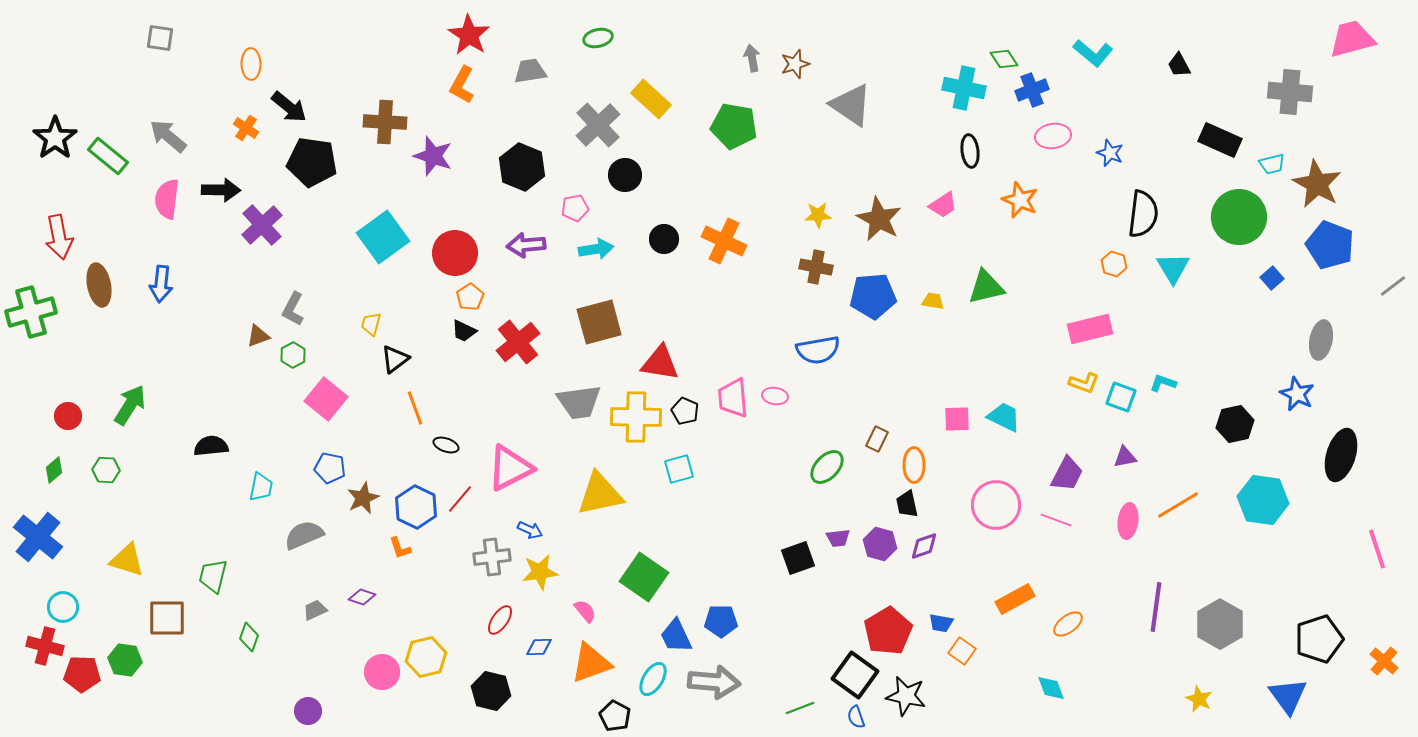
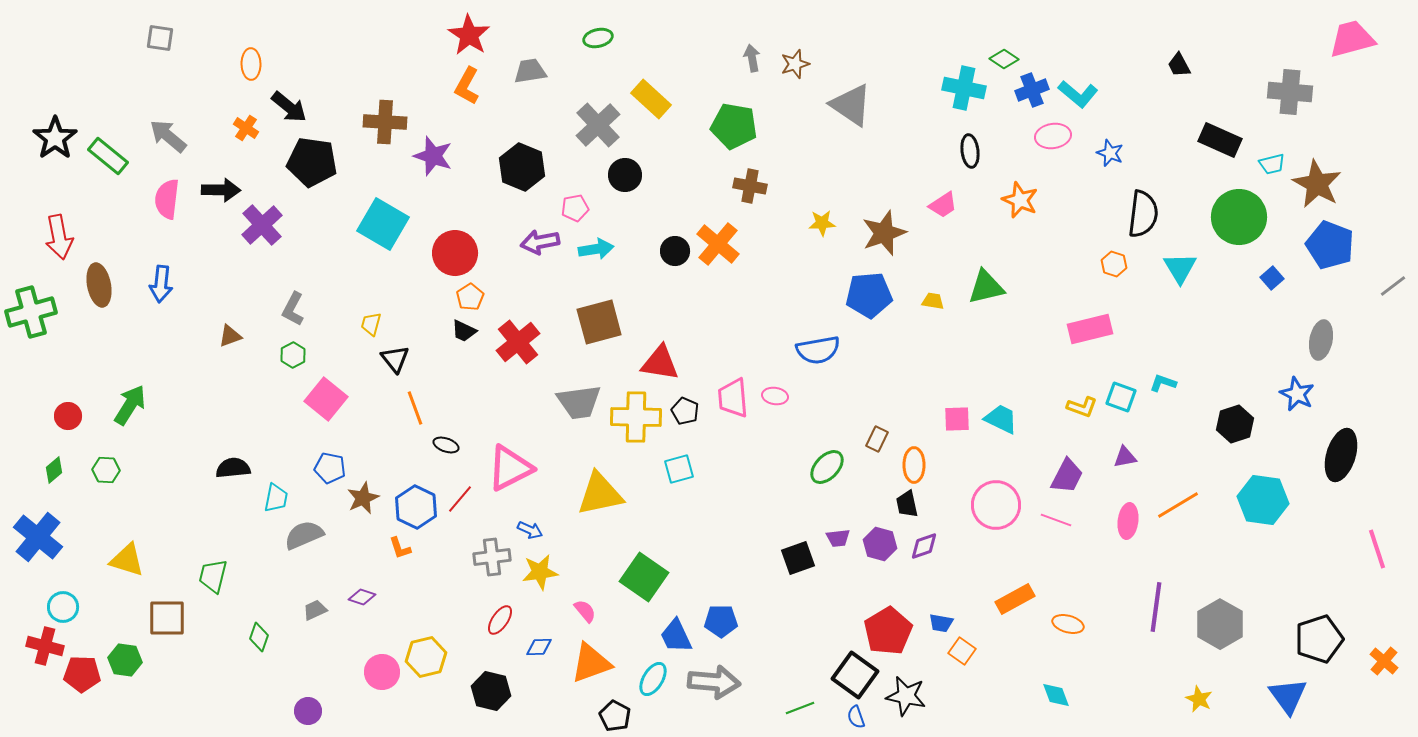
cyan L-shape at (1093, 53): moved 15 px left, 41 px down
green diamond at (1004, 59): rotated 24 degrees counterclockwise
orange L-shape at (462, 85): moved 5 px right, 1 px down
yellow star at (818, 215): moved 4 px right, 8 px down
brown star at (879, 219): moved 5 px right, 14 px down; rotated 24 degrees clockwise
cyan square at (383, 237): moved 13 px up; rotated 24 degrees counterclockwise
black circle at (664, 239): moved 11 px right, 12 px down
orange cross at (724, 241): moved 6 px left, 3 px down; rotated 15 degrees clockwise
purple arrow at (526, 245): moved 14 px right, 3 px up; rotated 6 degrees counterclockwise
brown cross at (816, 267): moved 66 px left, 81 px up
cyan triangle at (1173, 268): moved 7 px right
blue pentagon at (873, 296): moved 4 px left, 1 px up
brown triangle at (258, 336): moved 28 px left
black triangle at (395, 359): rotated 32 degrees counterclockwise
yellow L-shape at (1084, 383): moved 2 px left, 24 px down
cyan trapezoid at (1004, 417): moved 3 px left, 2 px down
black hexagon at (1235, 424): rotated 6 degrees counterclockwise
black semicircle at (211, 446): moved 22 px right, 22 px down
purple trapezoid at (1067, 474): moved 2 px down
cyan trapezoid at (261, 487): moved 15 px right, 11 px down
orange ellipse at (1068, 624): rotated 52 degrees clockwise
green diamond at (249, 637): moved 10 px right
cyan diamond at (1051, 688): moved 5 px right, 7 px down
